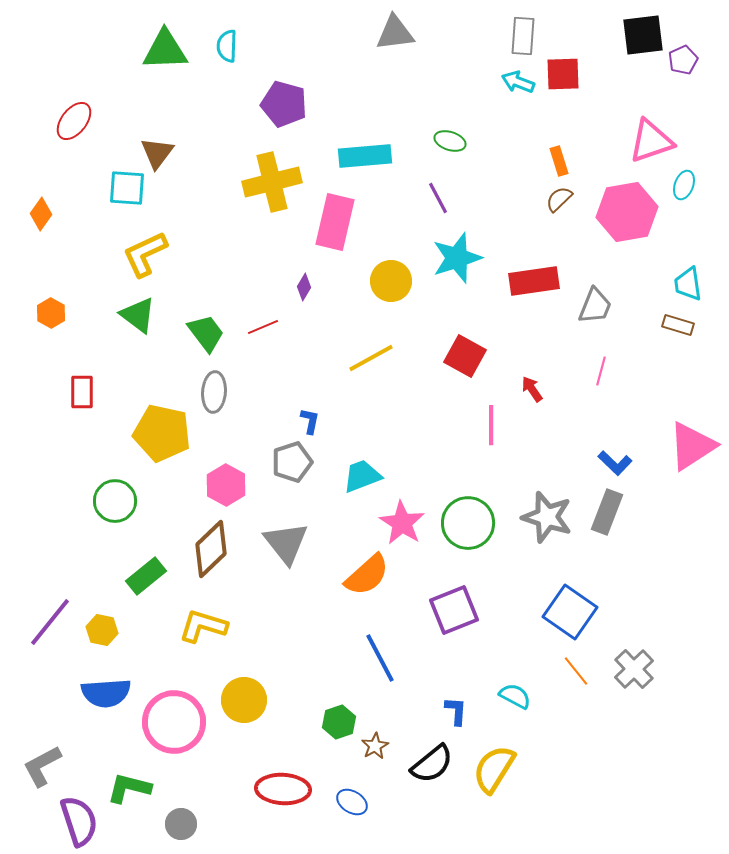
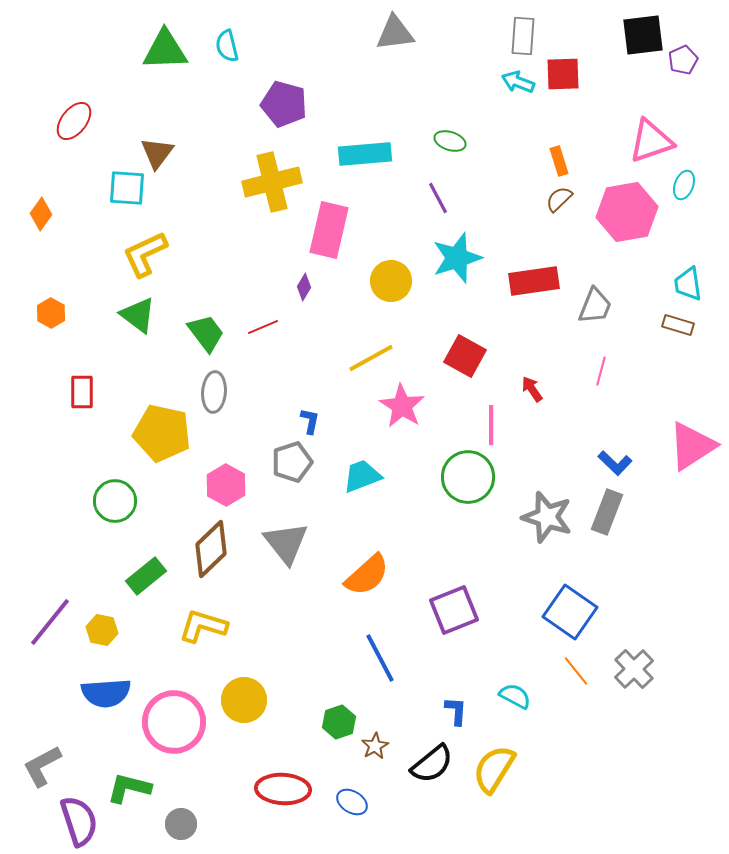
cyan semicircle at (227, 46): rotated 16 degrees counterclockwise
cyan rectangle at (365, 156): moved 2 px up
pink rectangle at (335, 222): moved 6 px left, 8 px down
pink star at (402, 523): moved 117 px up
green circle at (468, 523): moved 46 px up
